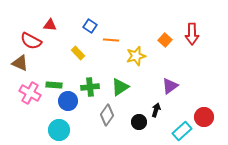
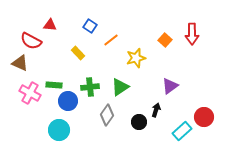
orange line: rotated 42 degrees counterclockwise
yellow star: moved 2 px down
